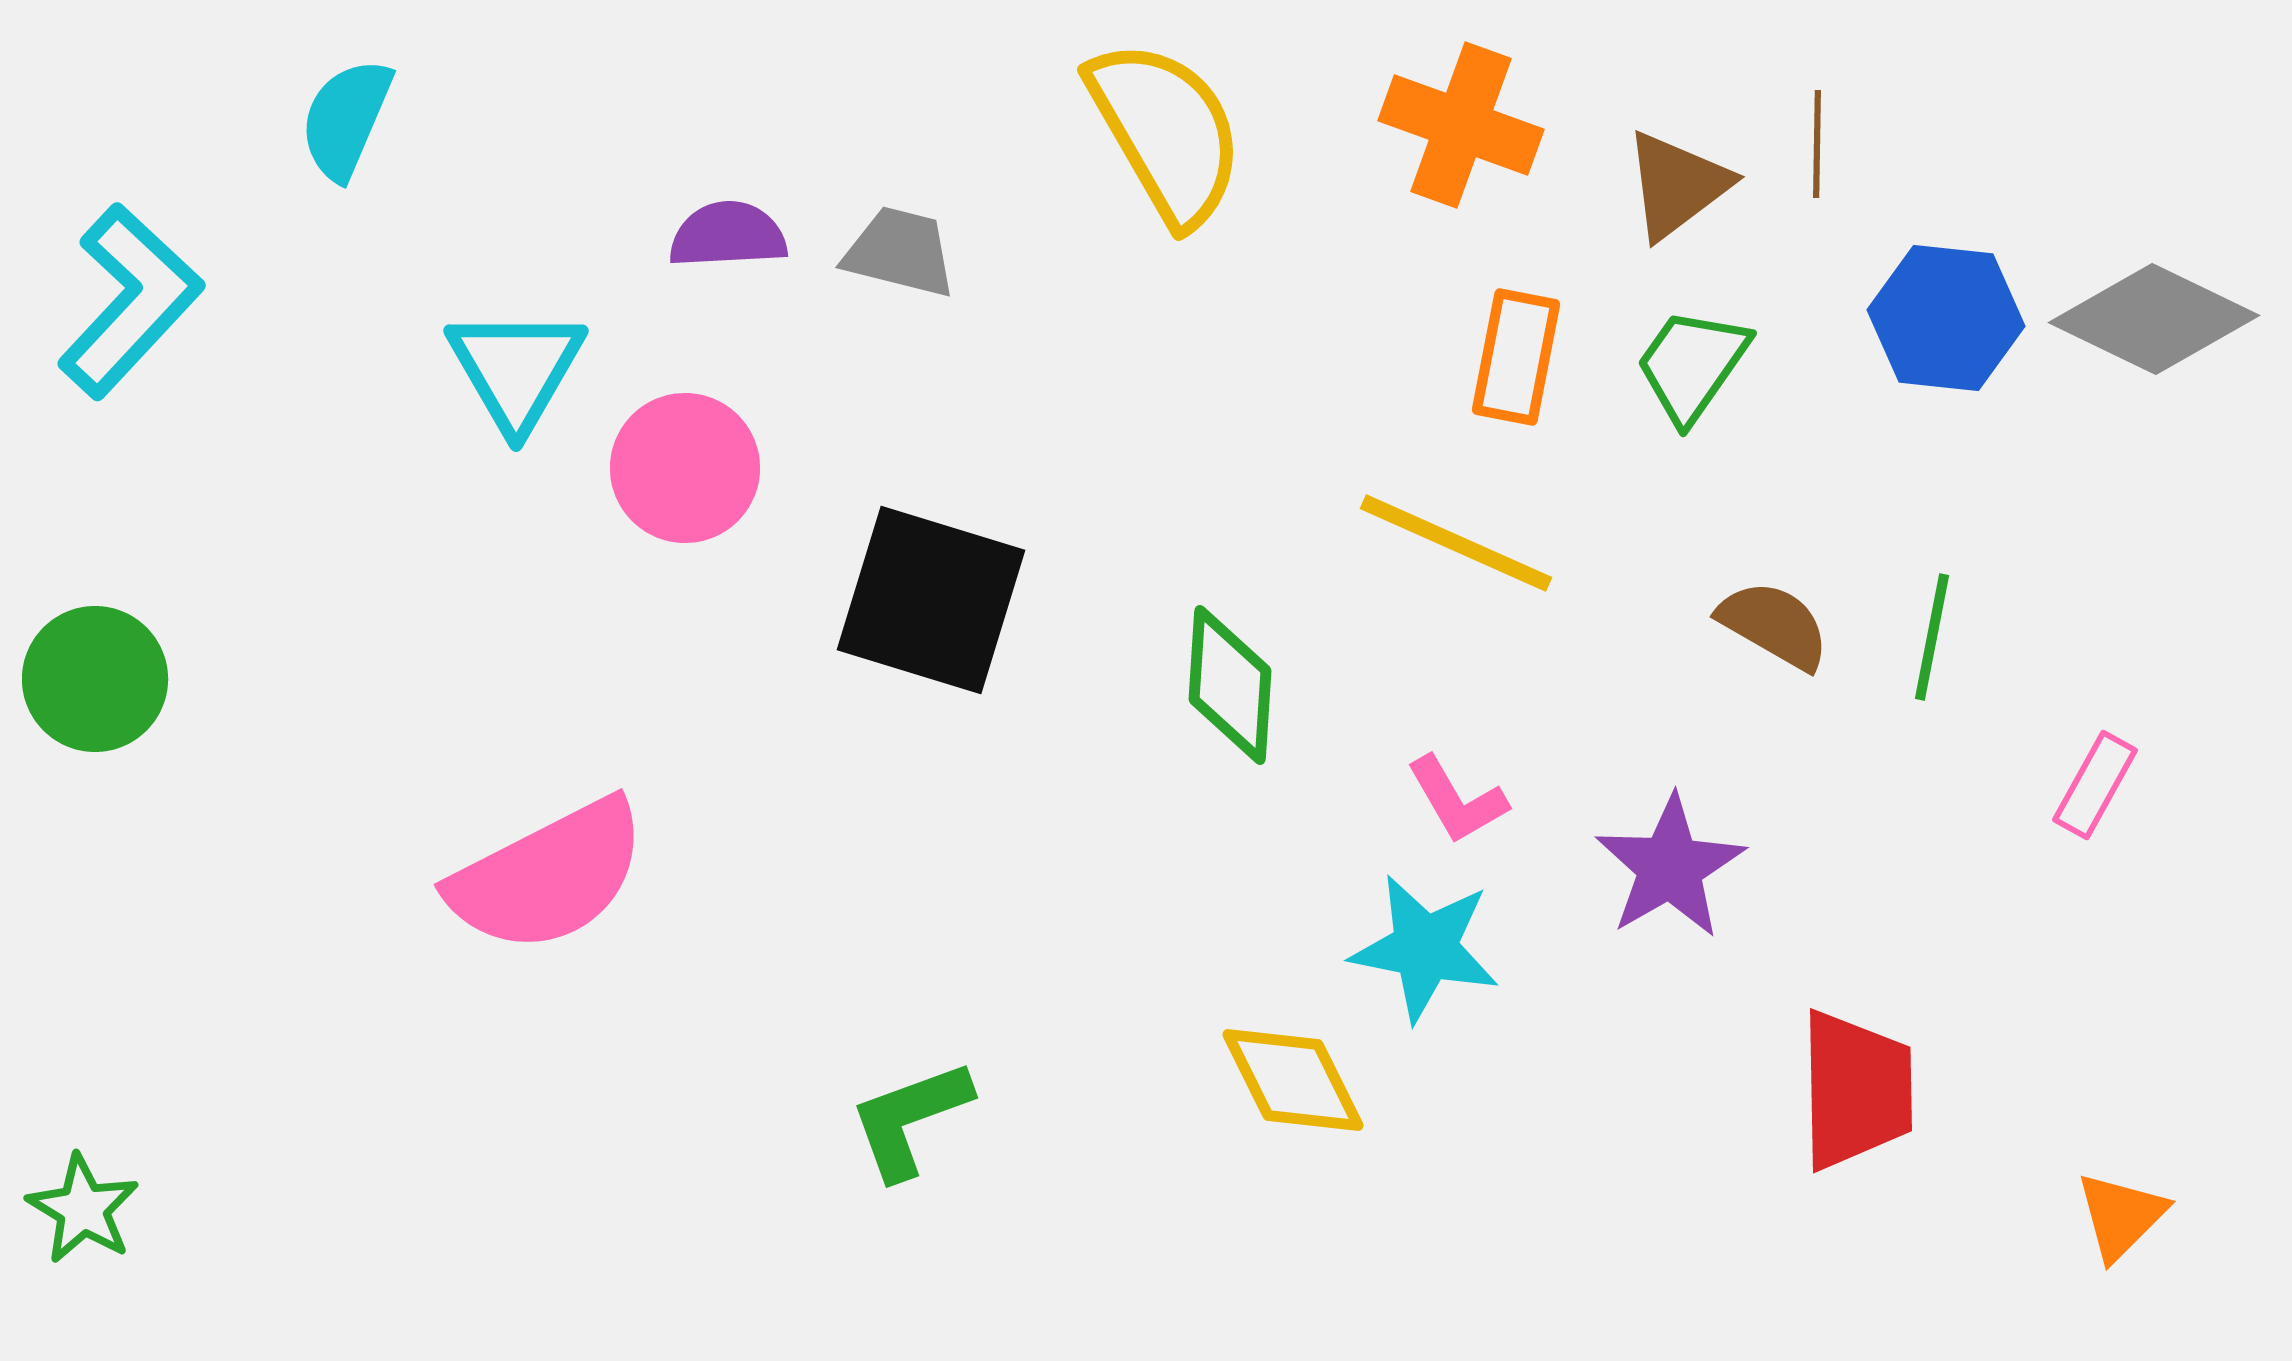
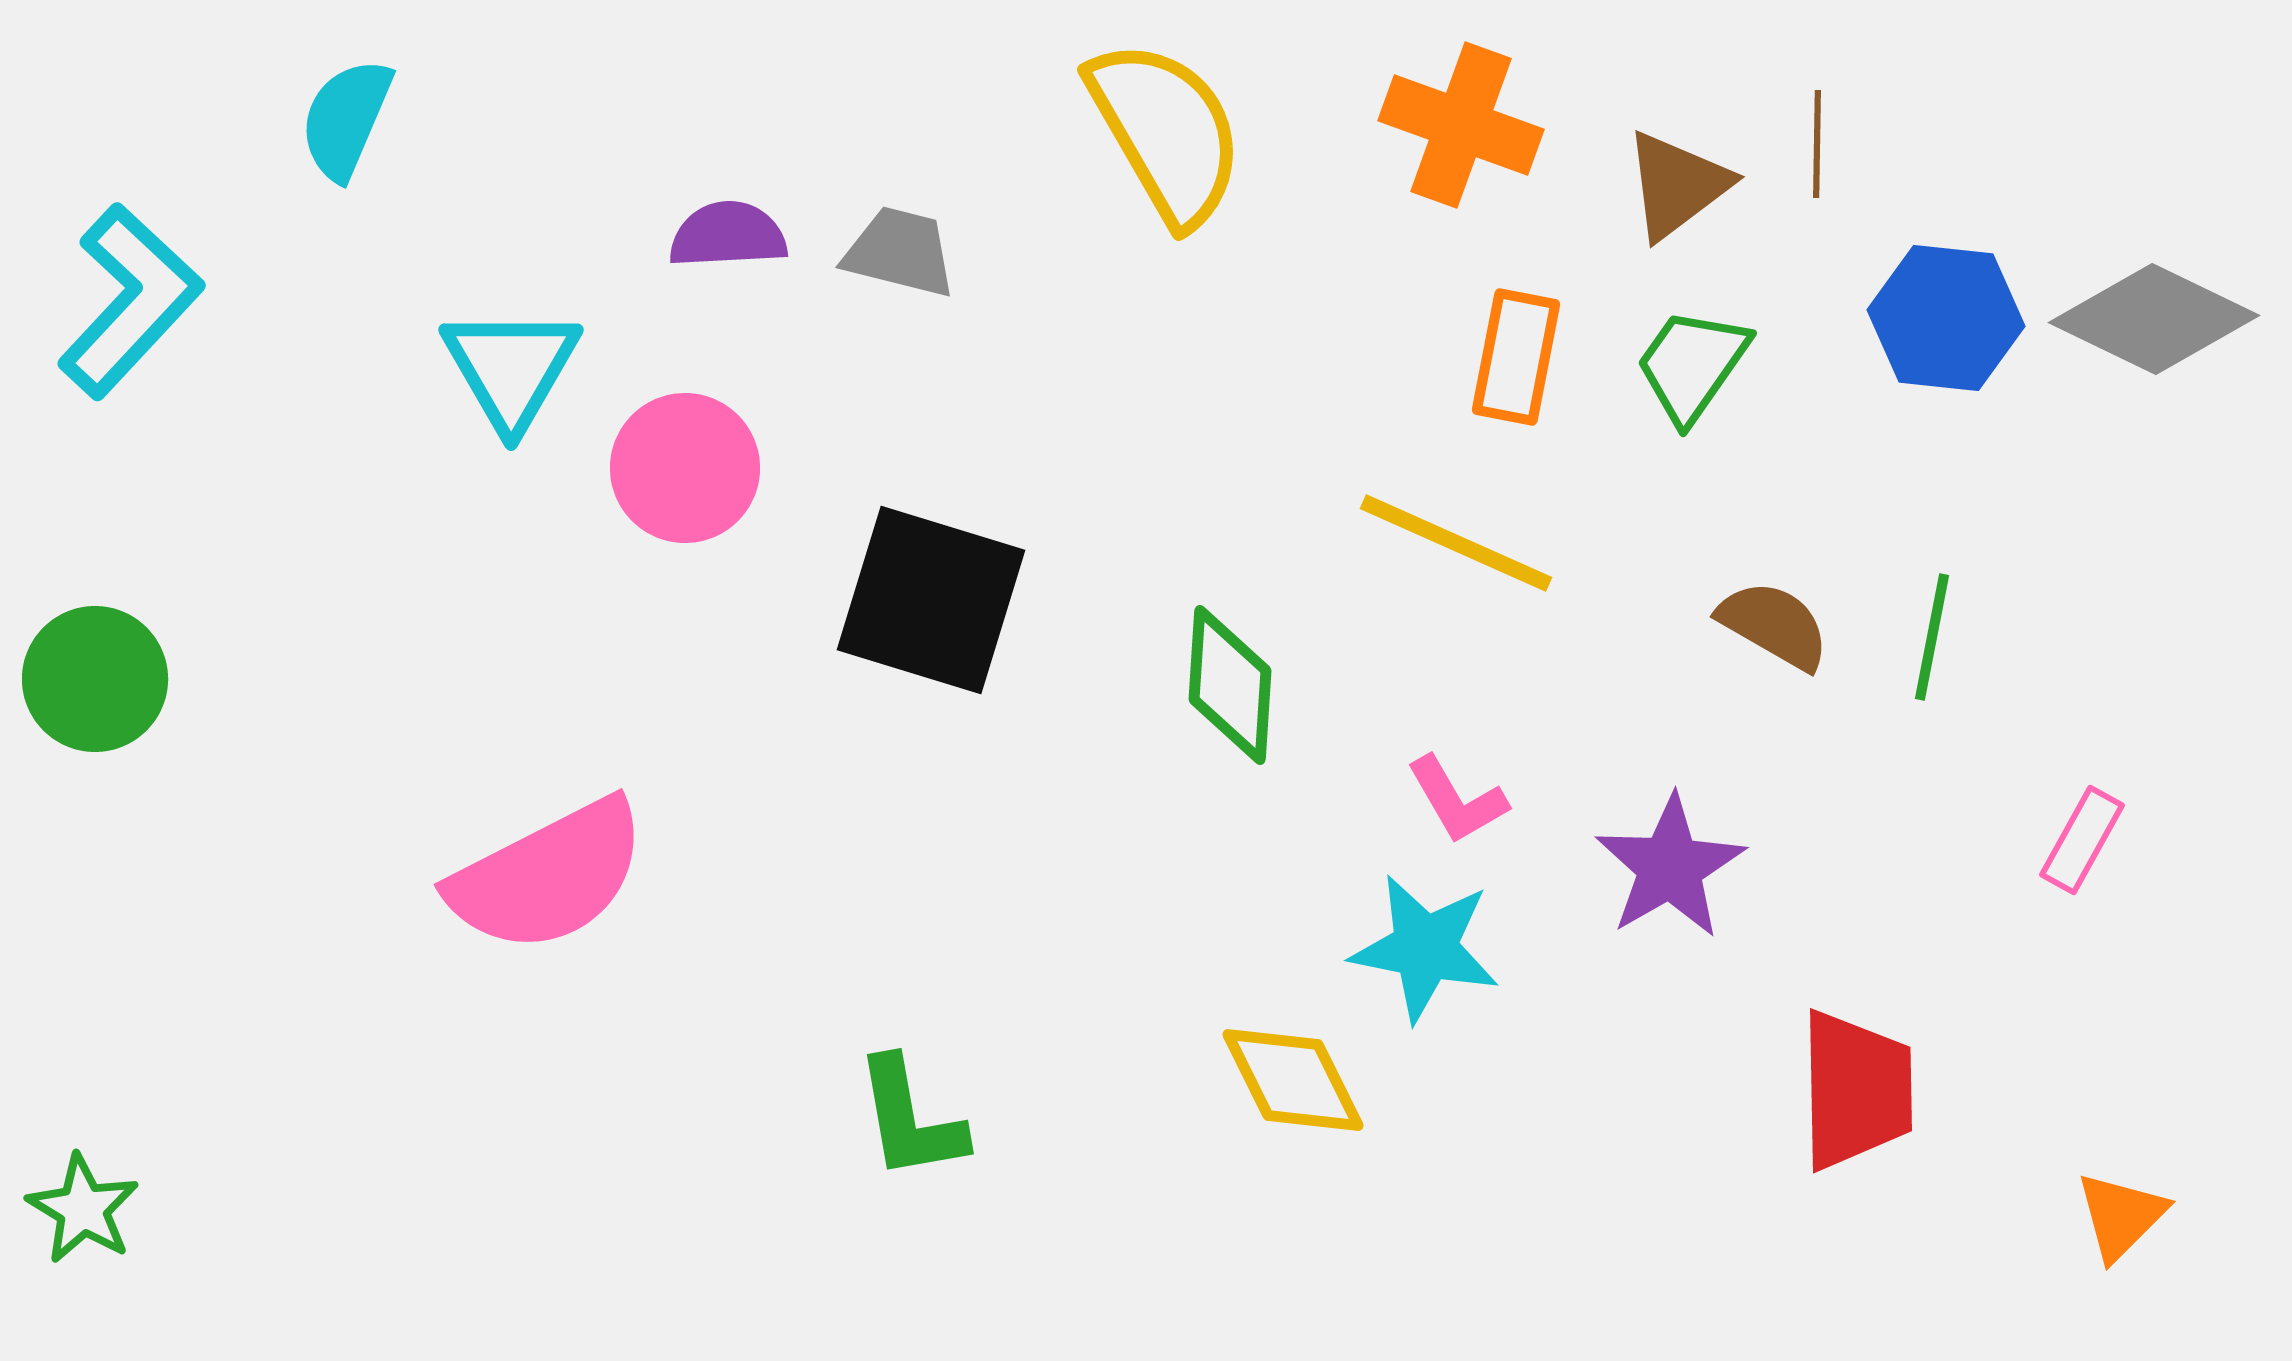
cyan triangle: moved 5 px left, 1 px up
pink rectangle: moved 13 px left, 55 px down
green L-shape: rotated 80 degrees counterclockwise
